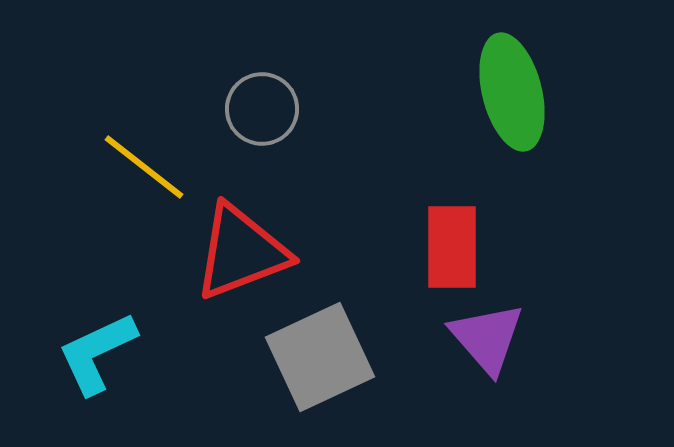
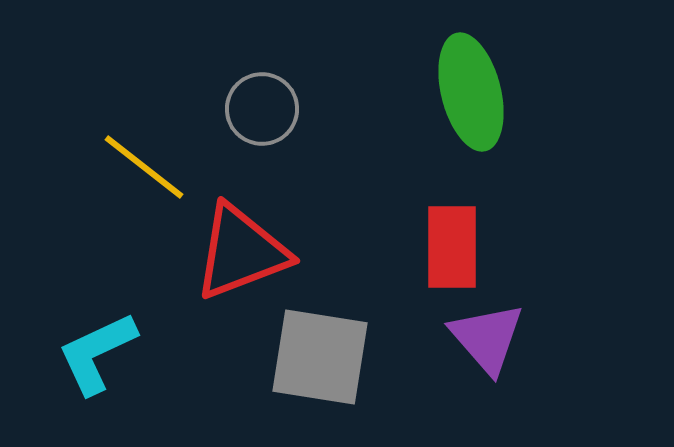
green ellipse: moved 41 px left
gray square: rotated 34 degrees clockwise
